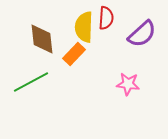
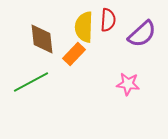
red semicircle: moved 2 px right, 2 px down
